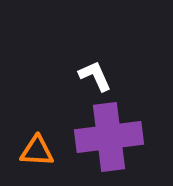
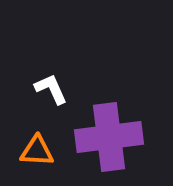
white L-shape: moved 44 px left, 13 px down
